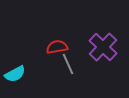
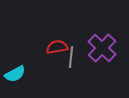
purple cross: moved 1 px left, 1 px down
gray line: moved 3 px right, 7 px up; rotated 30 degrees clockwise
